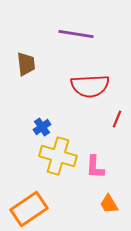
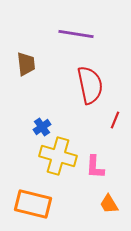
red semicircle: moved 1 px up; rotated 99 degrees counterclockwise
red line: moved 2 px left, 1 px down
orange rectangle: moved 4 px right, 5 px up; rotated 48 degrees clockwise
